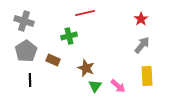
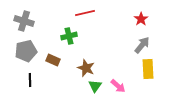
gray pentagon: rotated 20 degrees clockwise
yellow rectangle: moved 1 px right, 7 px up
